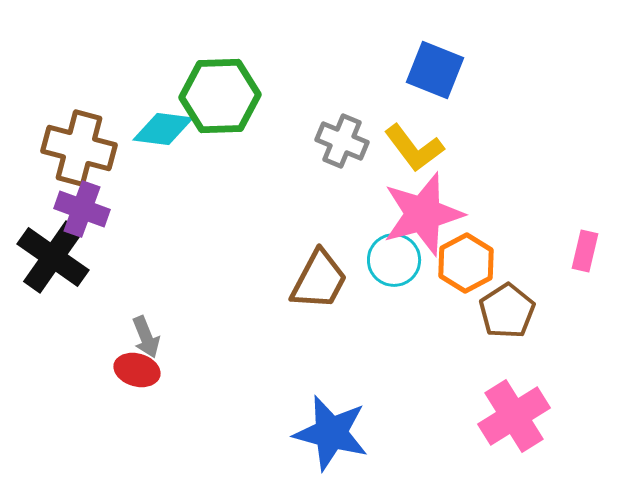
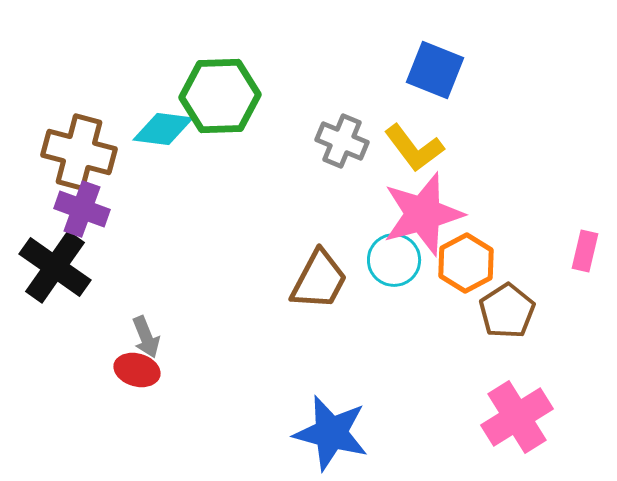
brown cross: moved 4 px down
black cross: moved 2 px right, 10 px down
pink cross: moved 3 px right, 1 px down
